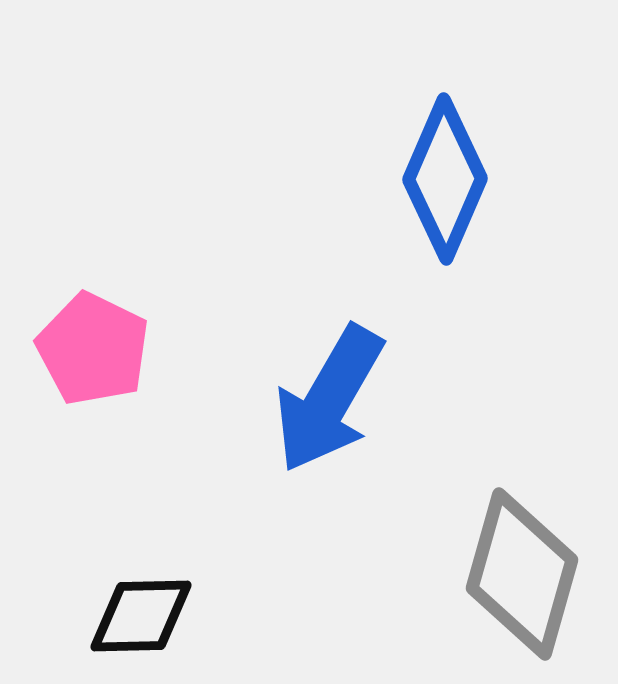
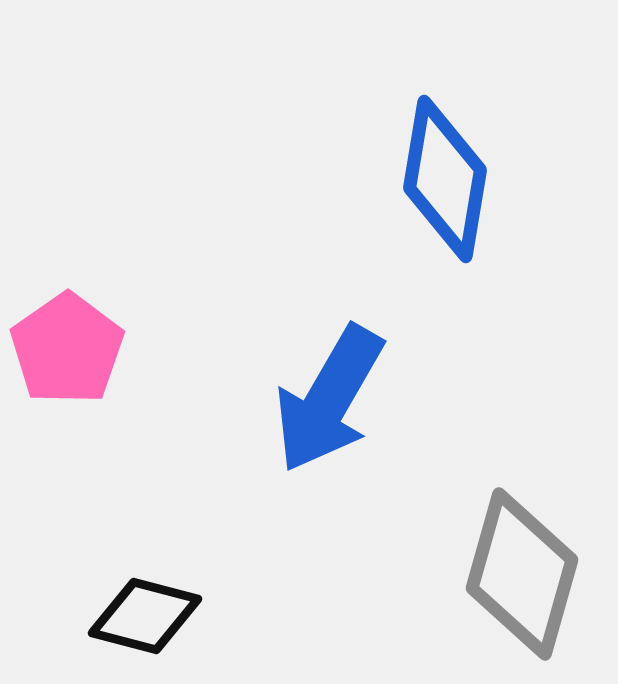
blue diamond: rotated 14 degrees counterclockwise
pink pentagon: moved 26 px left; rotated 11 degrees clockwise
black diamond: moved 4 px right; rotated 16 degrees clockwise
